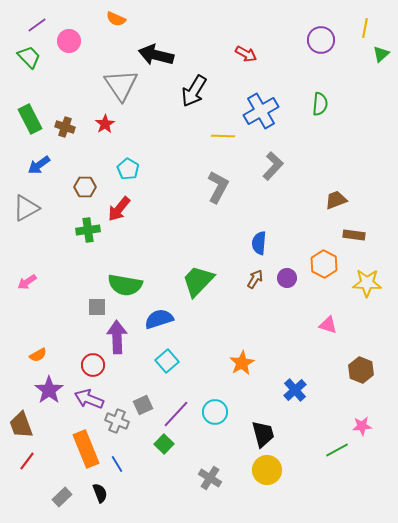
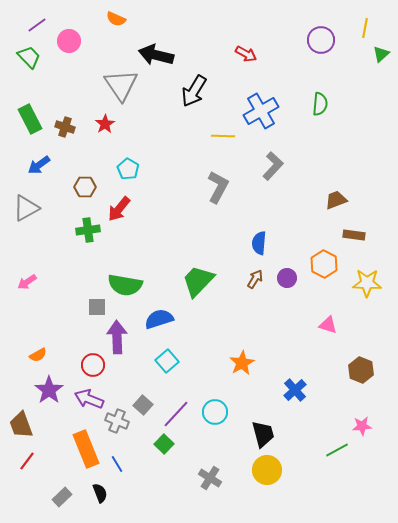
gray square at (143, 405): rotated 24 degrees counterclockwise
